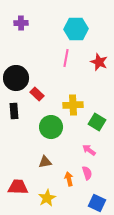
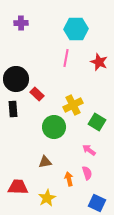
black circle: moved 1 px down
yellow cross: rotated 24 degrees counterclockwise
black rectangle: moved 1 px left, 2 px up
green circle: moved 3 px right
